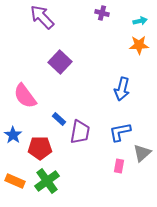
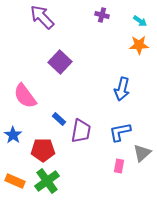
purple cross: moved 2 px down
cyan arrow: rotated 48 degrees clockwise
purple trapezoid: moved 1 px right, 1 px up
red pentagon: moved 3 px right, 2 px down
